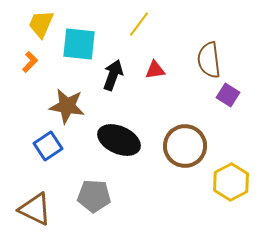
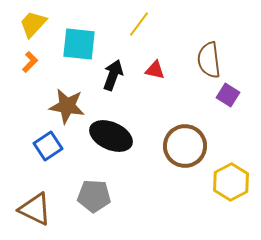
yellow trapezoid: moved 8 px left; rotated 20 degrees clockwise
red triangle: rotated 20 degrees clockwise
black ellipse: moved 8 px left, 4 px up
